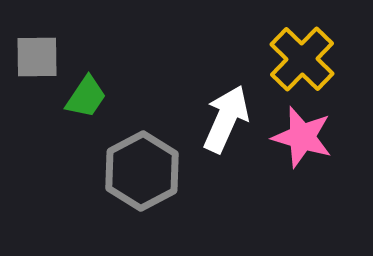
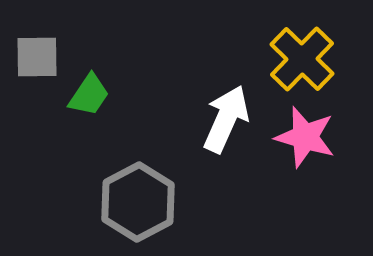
green trapezoid: moved 3 px right, 2 px up
pink star: moved 3 px right
gray hexagon: moved 4 px left, 31 px down
